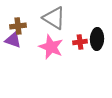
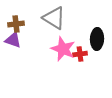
brown cross: moved 2 px left, 2 px up
red cross: moved 12 px down
pink star: moved 12 px right, 2 px down
